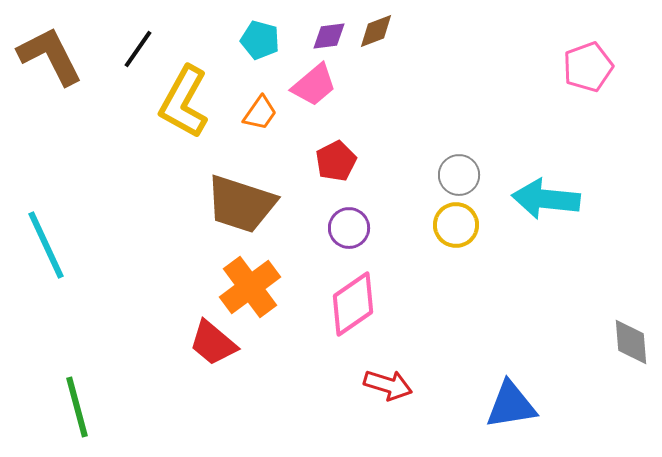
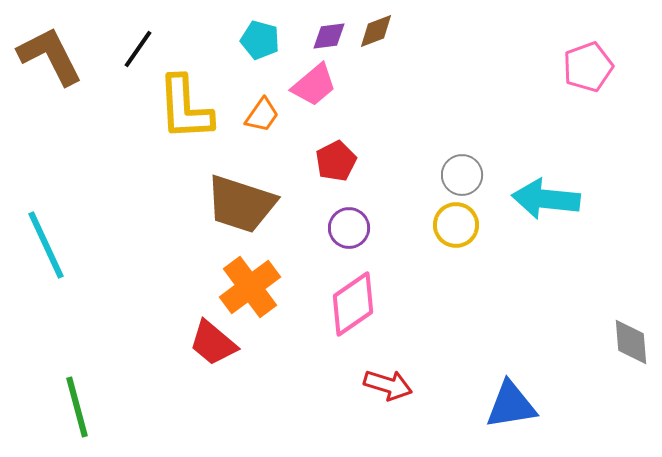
yellow L-shape: moved 1 px right, 6 px down; rotated 32 degrees counterclockwise
orange trapezoid: moved 2 px right, 2 px down
gray circle: moved 3 px right
